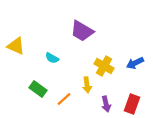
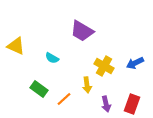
green rectangle: moved 1 px right
